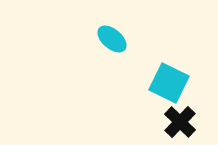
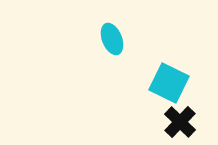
cyan ellipse: rotated 28 degrees clockwise
